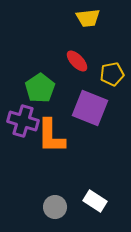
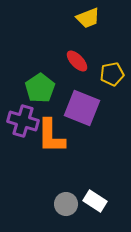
yellow trapezoid: rotated 15 degrees counterclockwise
purple square: moved 8 px left
gray circle: moved 11 px right, 3 px up
